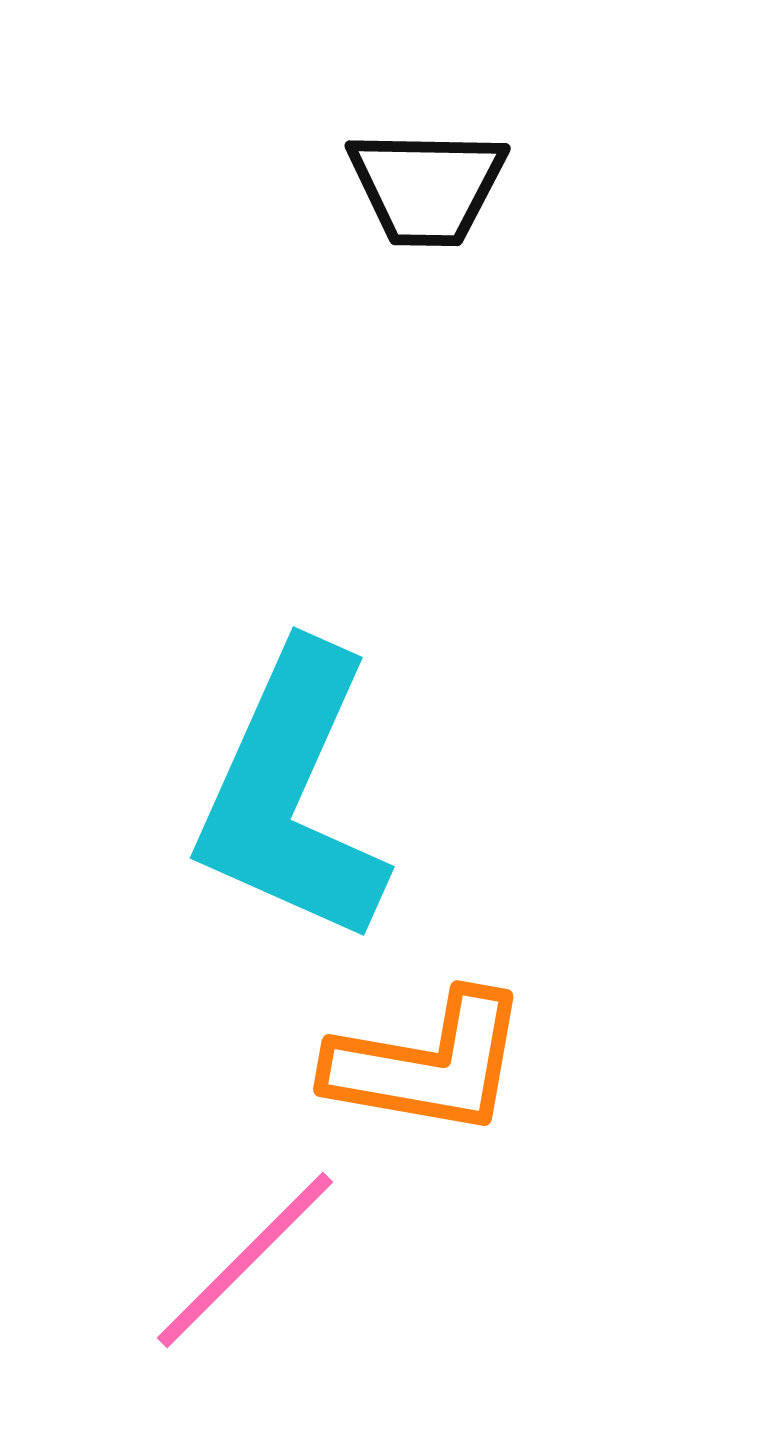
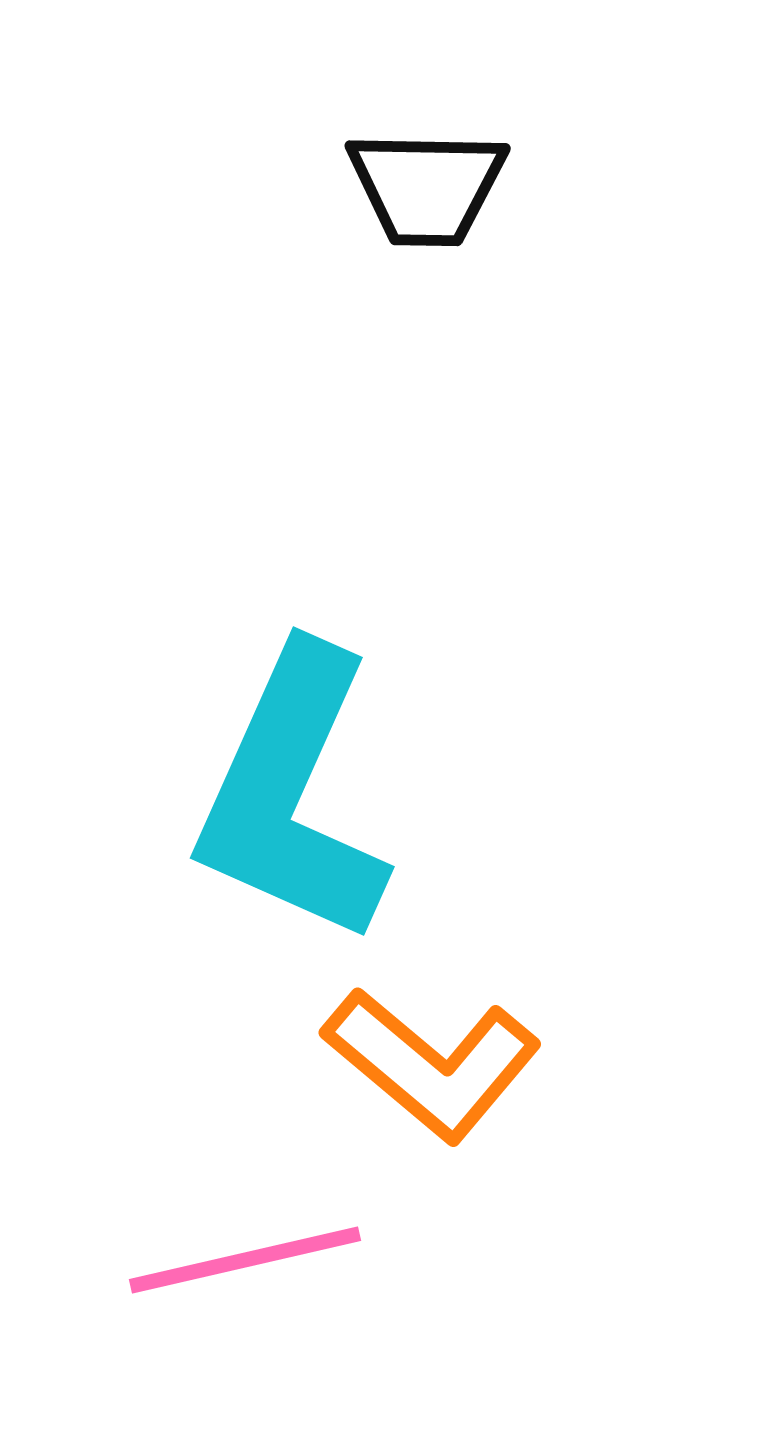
orange L-shape: moved 4 px right; rotated 30 degrees clockwise
pink line: rotated 32 degrees clockwise
